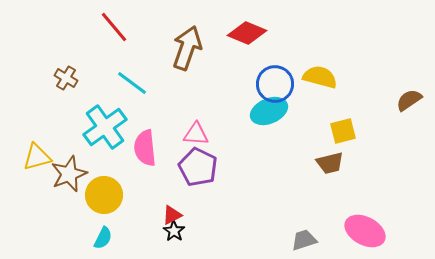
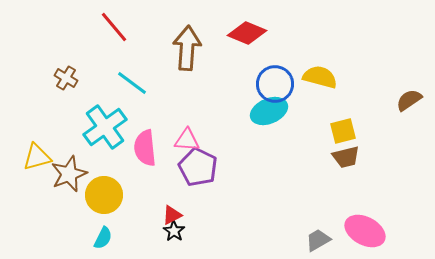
brown arrow: rotated 15 degrees counterclockwise
pink triangle: moved 9 px left, 6 px down
brown trapezoid: moved 16 px right, 6 px up
gray trapezoid: moved 14 px right; rotated 12 degrees counterclockwise
